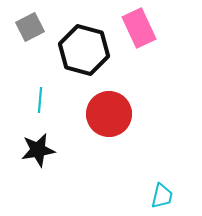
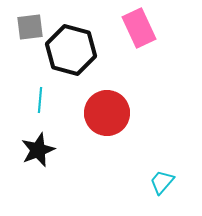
gray square: rotated 20 degrees clockwise
black hexagon: moved 13 px left
red circle: moved 2 px left, 1 px up
black star: rotated 12 degrees counterclockwise
cyan trapezoid: moved 14 px up; rotated 152 degrees counterclockwise
